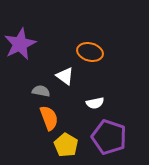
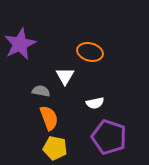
white triangle: rotated 24 degrees clockwise
yellow pentagon: moved 11 px left, 3 px down; rotated 20 degrees counterclockwise
